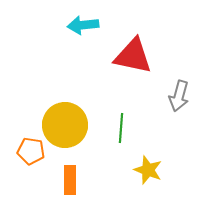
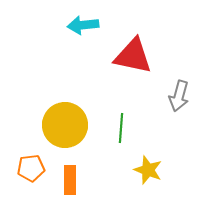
orange pentagon: moved 17 px down; rotated 16 degrees counterclockwise
